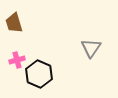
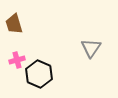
brown trapezoid: moved 1 px down
